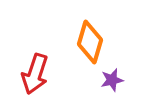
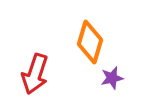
purple star: moved 2 px up
